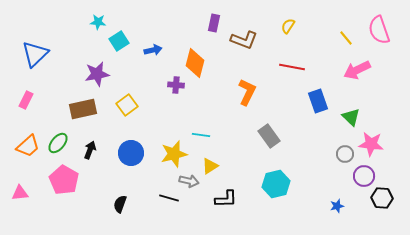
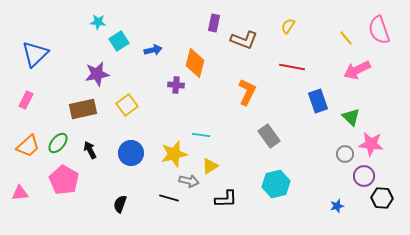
black arrow: rotated 48 degrees counterclockwise
